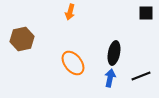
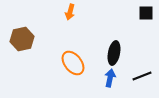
black line: moved 1 px right
